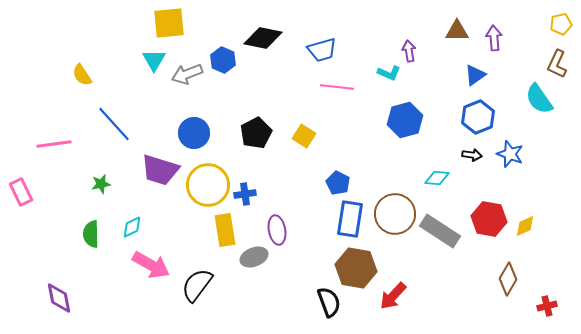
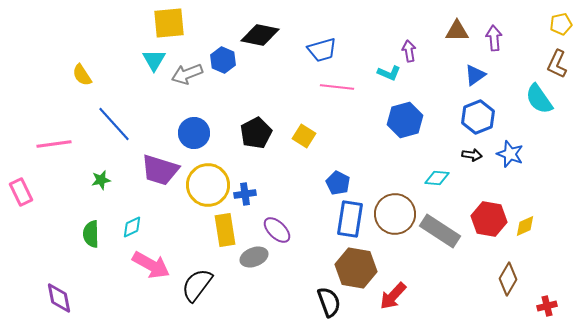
black diamond at (263, 38): moved 3 px left, 3 px up
green star at (101, 184): moved 4 px up
purple ellipse at (277, 230): rotated 36 degrees counterclockwise
